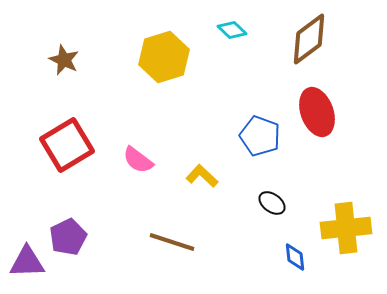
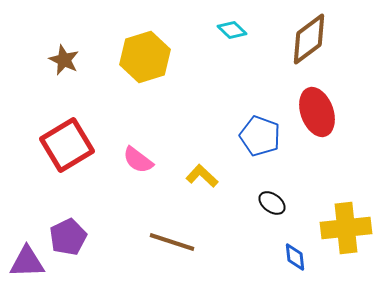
yellow hexagon: moved 19 px left
